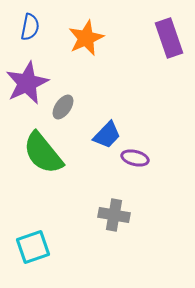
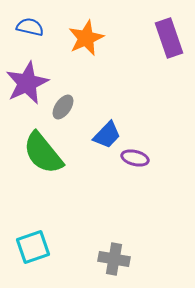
blue semicircle: rotated 88 degrees counterclockwise
gray cross: moved 44 px down
